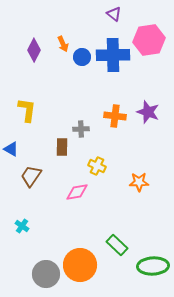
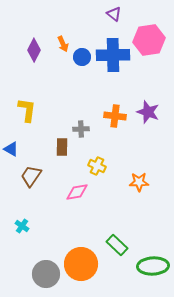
orange circle: moved 1 px right, 1 px up
